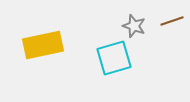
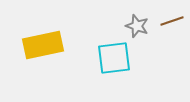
gray star: moved 3 px right
cyan square: rotated 9 degrees clockwise
